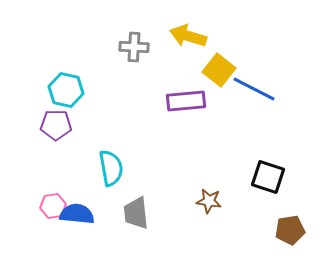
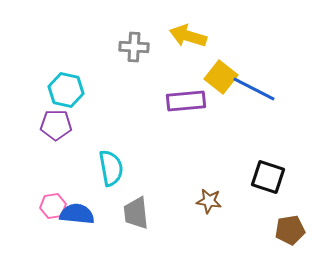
yellow square: moved 2 px right, 7 px down
